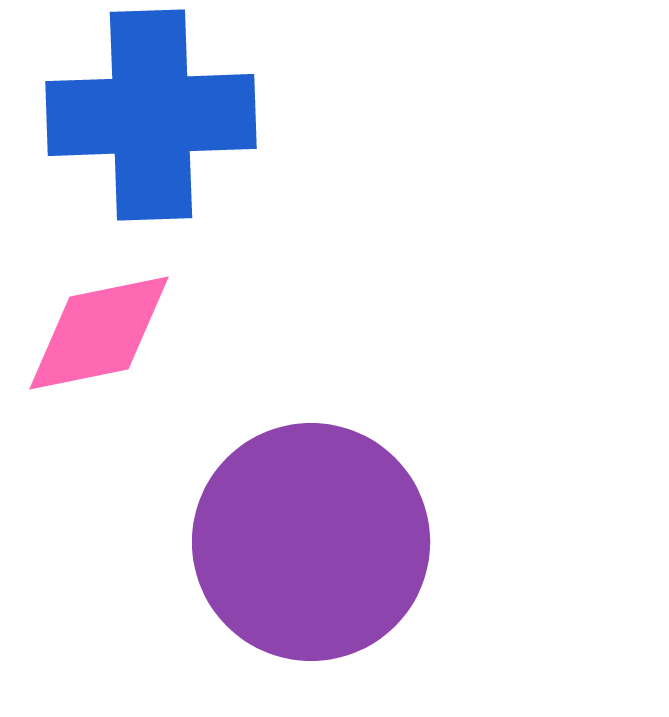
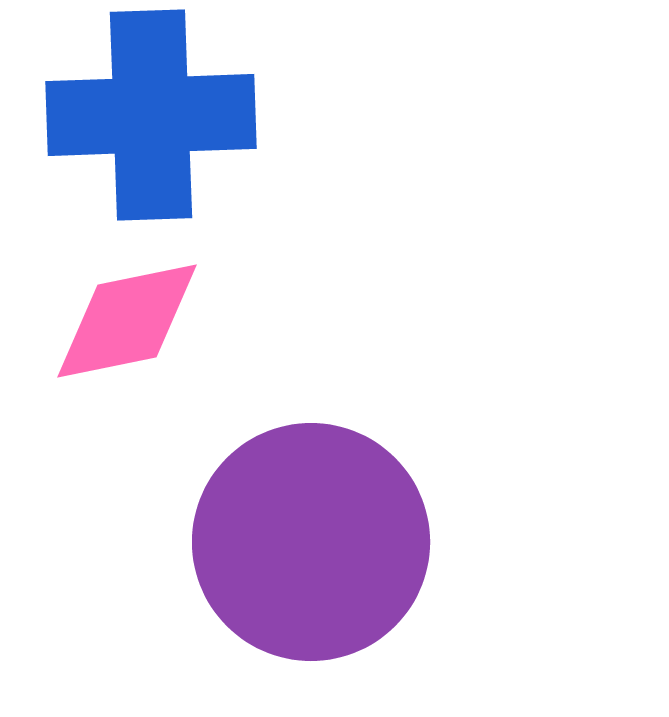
pink diamond: moved 28 px right, 12 px up
